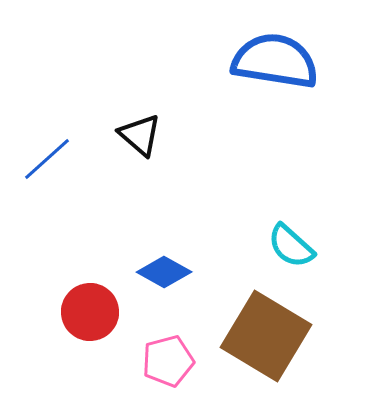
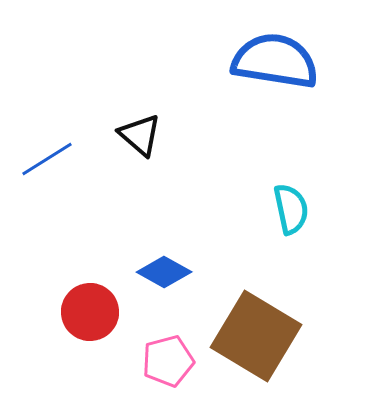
blue line: rotated 10 degrees clockwise
cyan semicircle: moved 37 px up; rotated 144 degrees counterclockwise
brown square: moved 10 px left
